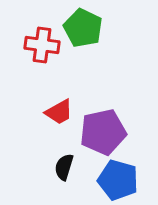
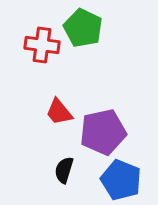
red trapezoid: rotated 80 degrees clockwise
black semicircle: moved 3 px down
blue pentagon: moved 3 px right; rotated 6 degrees clockwise
